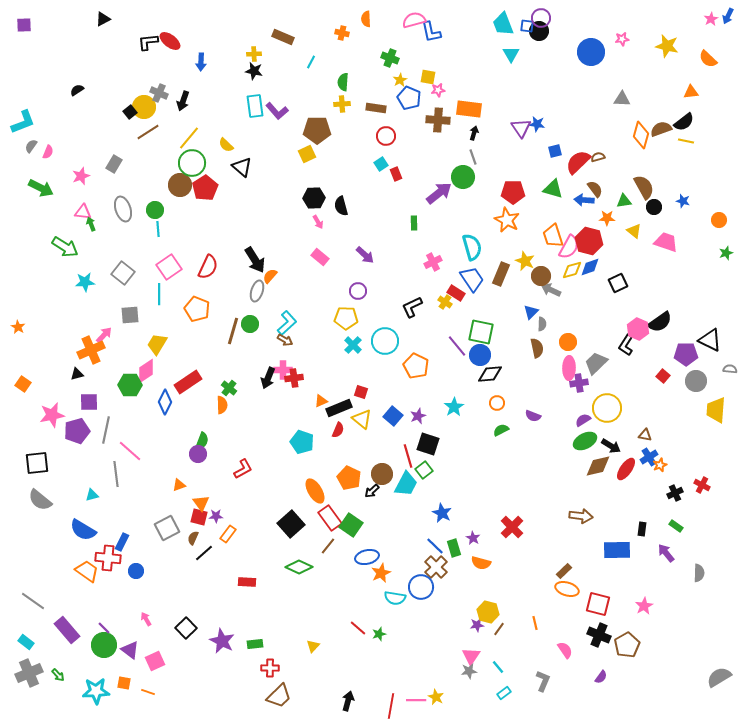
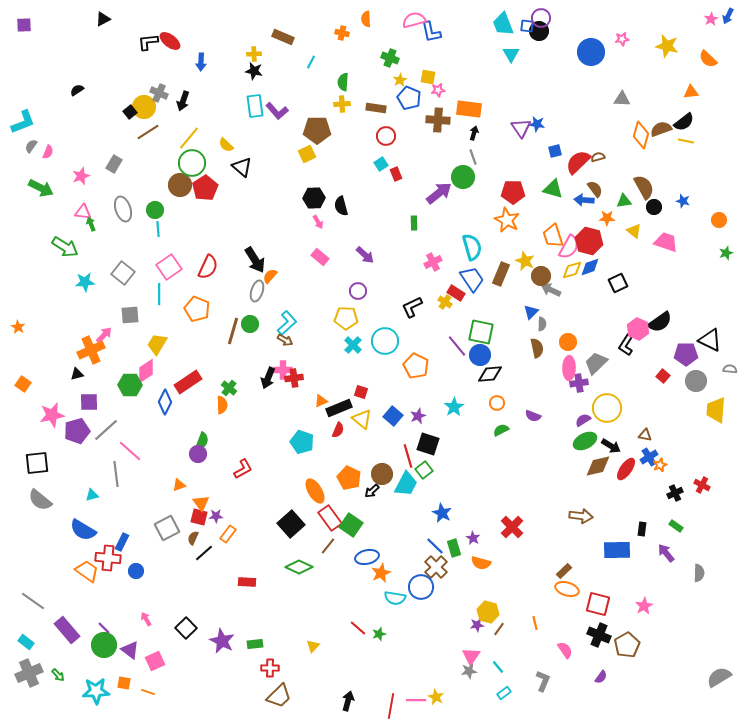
gray line at (106, 430): rotated 36 degrees clockwise
